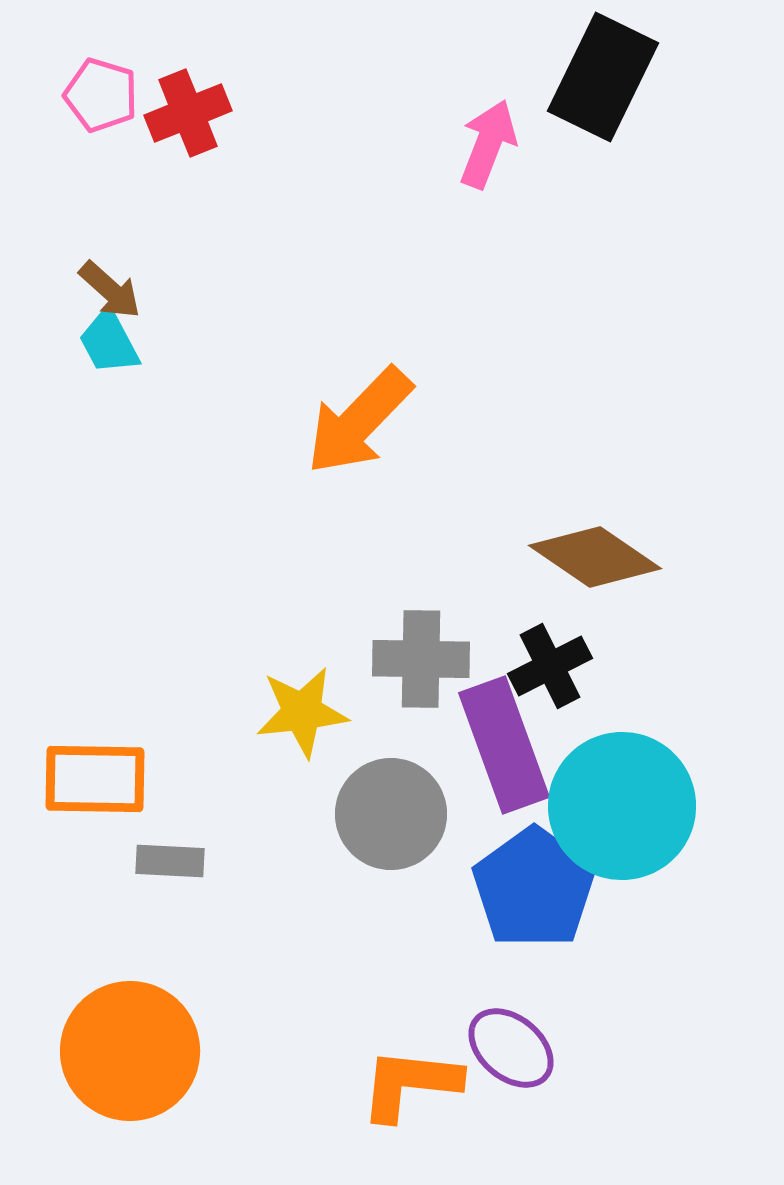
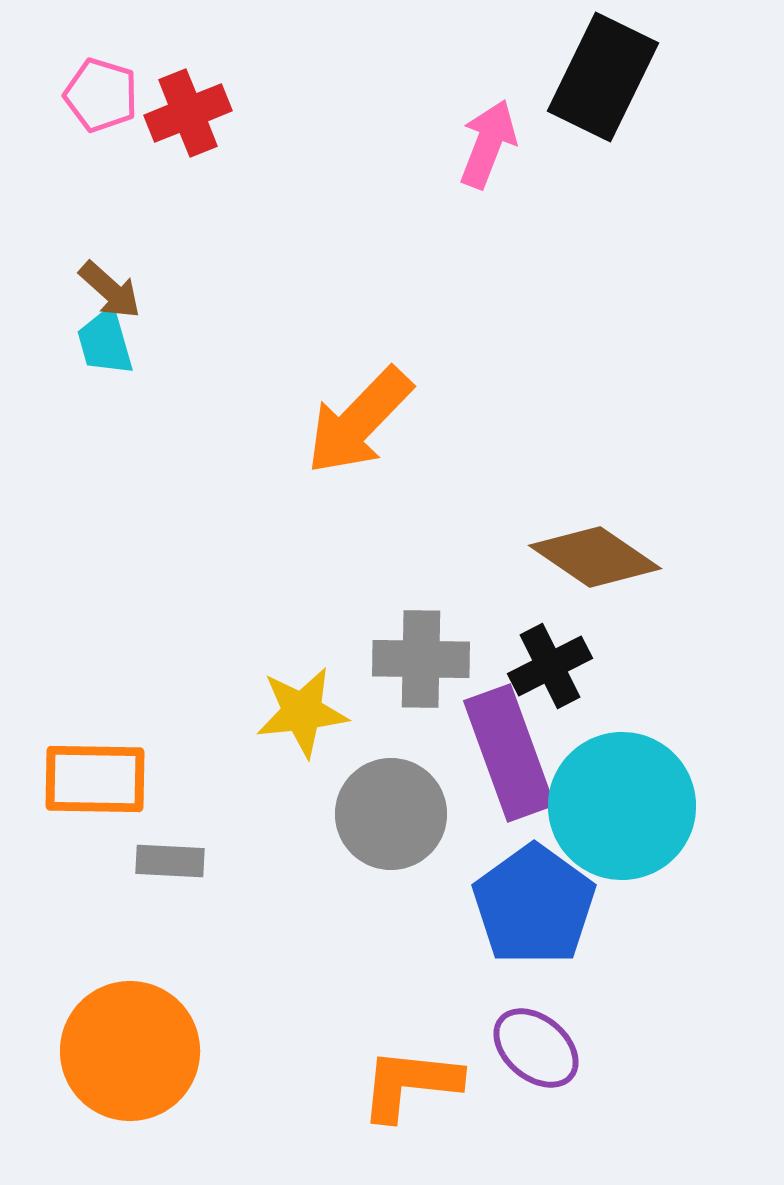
cyan trapezoid: moved 4 px left; rotated 12 degrees clockwise
purple rectangle: moved 5 px right, 8 px down
blue pentagon: moved 17 px down
purple ellipse: moved 25 px right
